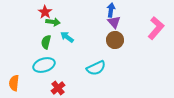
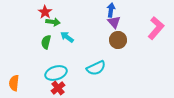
brown circle: moved 3 px right
cyan ellipse: moved 12 px right, 8 px down
